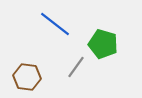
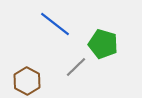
gray line: rotated 10 degrees clockwise
brown hexagon: moved 4 px down; rotated 20 degrees clockwise
